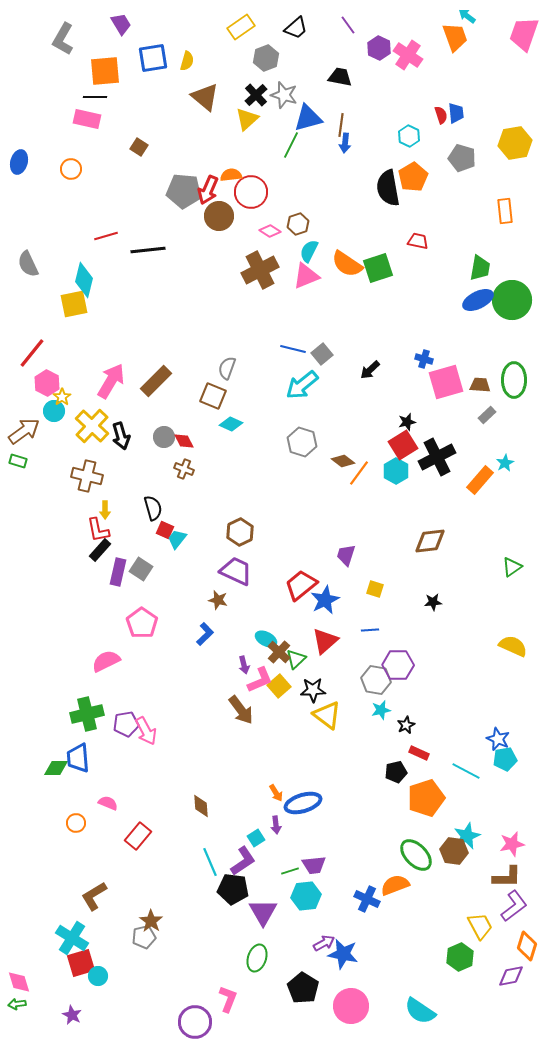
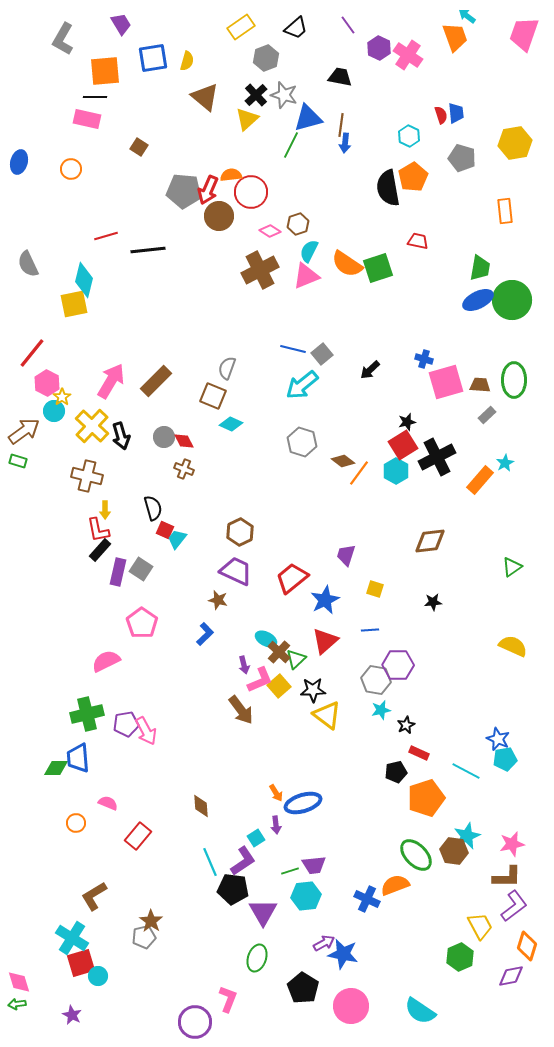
red trapezoid at (301, 585): moved 9 px left, 7 px up
